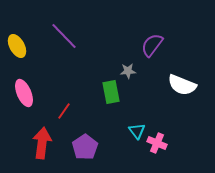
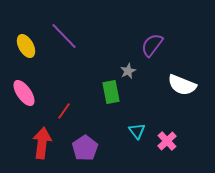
yellow ellipse: moved 9 px right
gray star: rotated 21 degrees counterclockwise
pink ellipse: rotated 12 degrees counterclockwise
pink cross: moved 10 px right, 2 px up; rotated 24 degrees clockwise
purple pentagon: moved 1 px down
